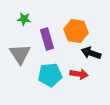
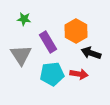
orange hexagon: rotated 20 degrees clockwise
purple rectangle: moved 1 px right, 3 px down; rotated 15 degrees counterclockwise
gray triangle: moved 1 px right, 1 px down
cyan pentagon: moved 2 px right, 1 px up
